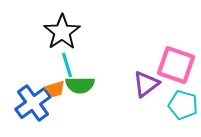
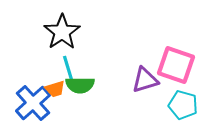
cyan line: moved 1 px right, 3 px down
purple triangle: moved 1 px left, 4 px up; rotated 20 degrees clockwise
blue cross: rotated 6 degrees counterclockwise
